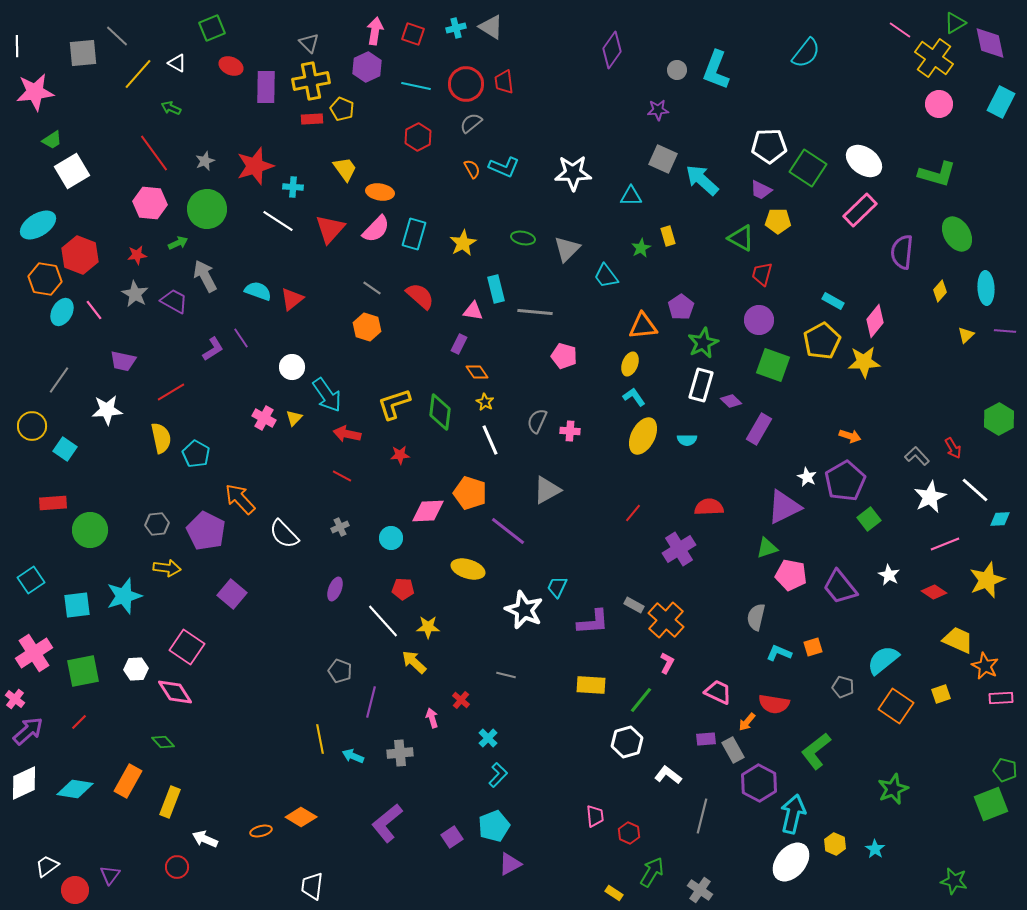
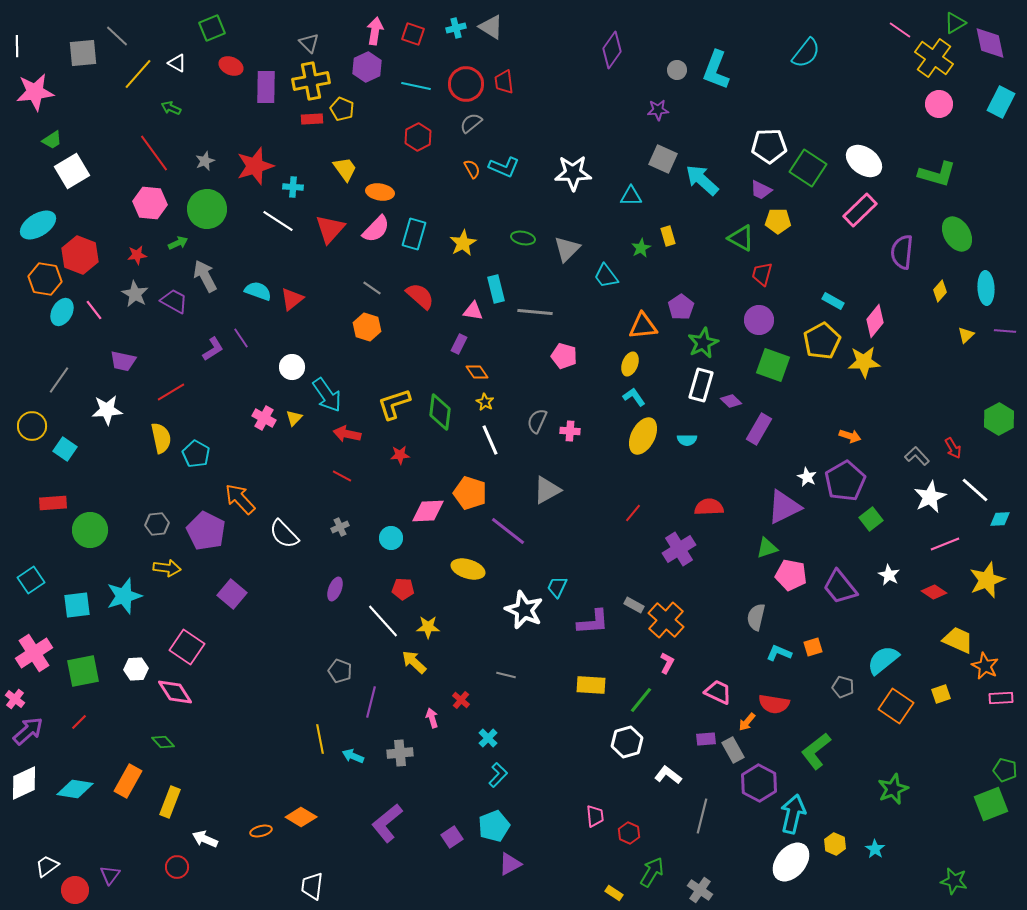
green square at (869, 519): moved 2 px right
